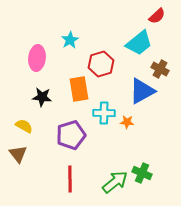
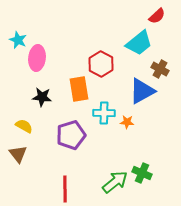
cyan star: moved 52 px left; rotated 18 degrees counterclockwise
red hexagon: rotated 15 degrees counterclockwise
red line: moved 5 px left, 10 px down
